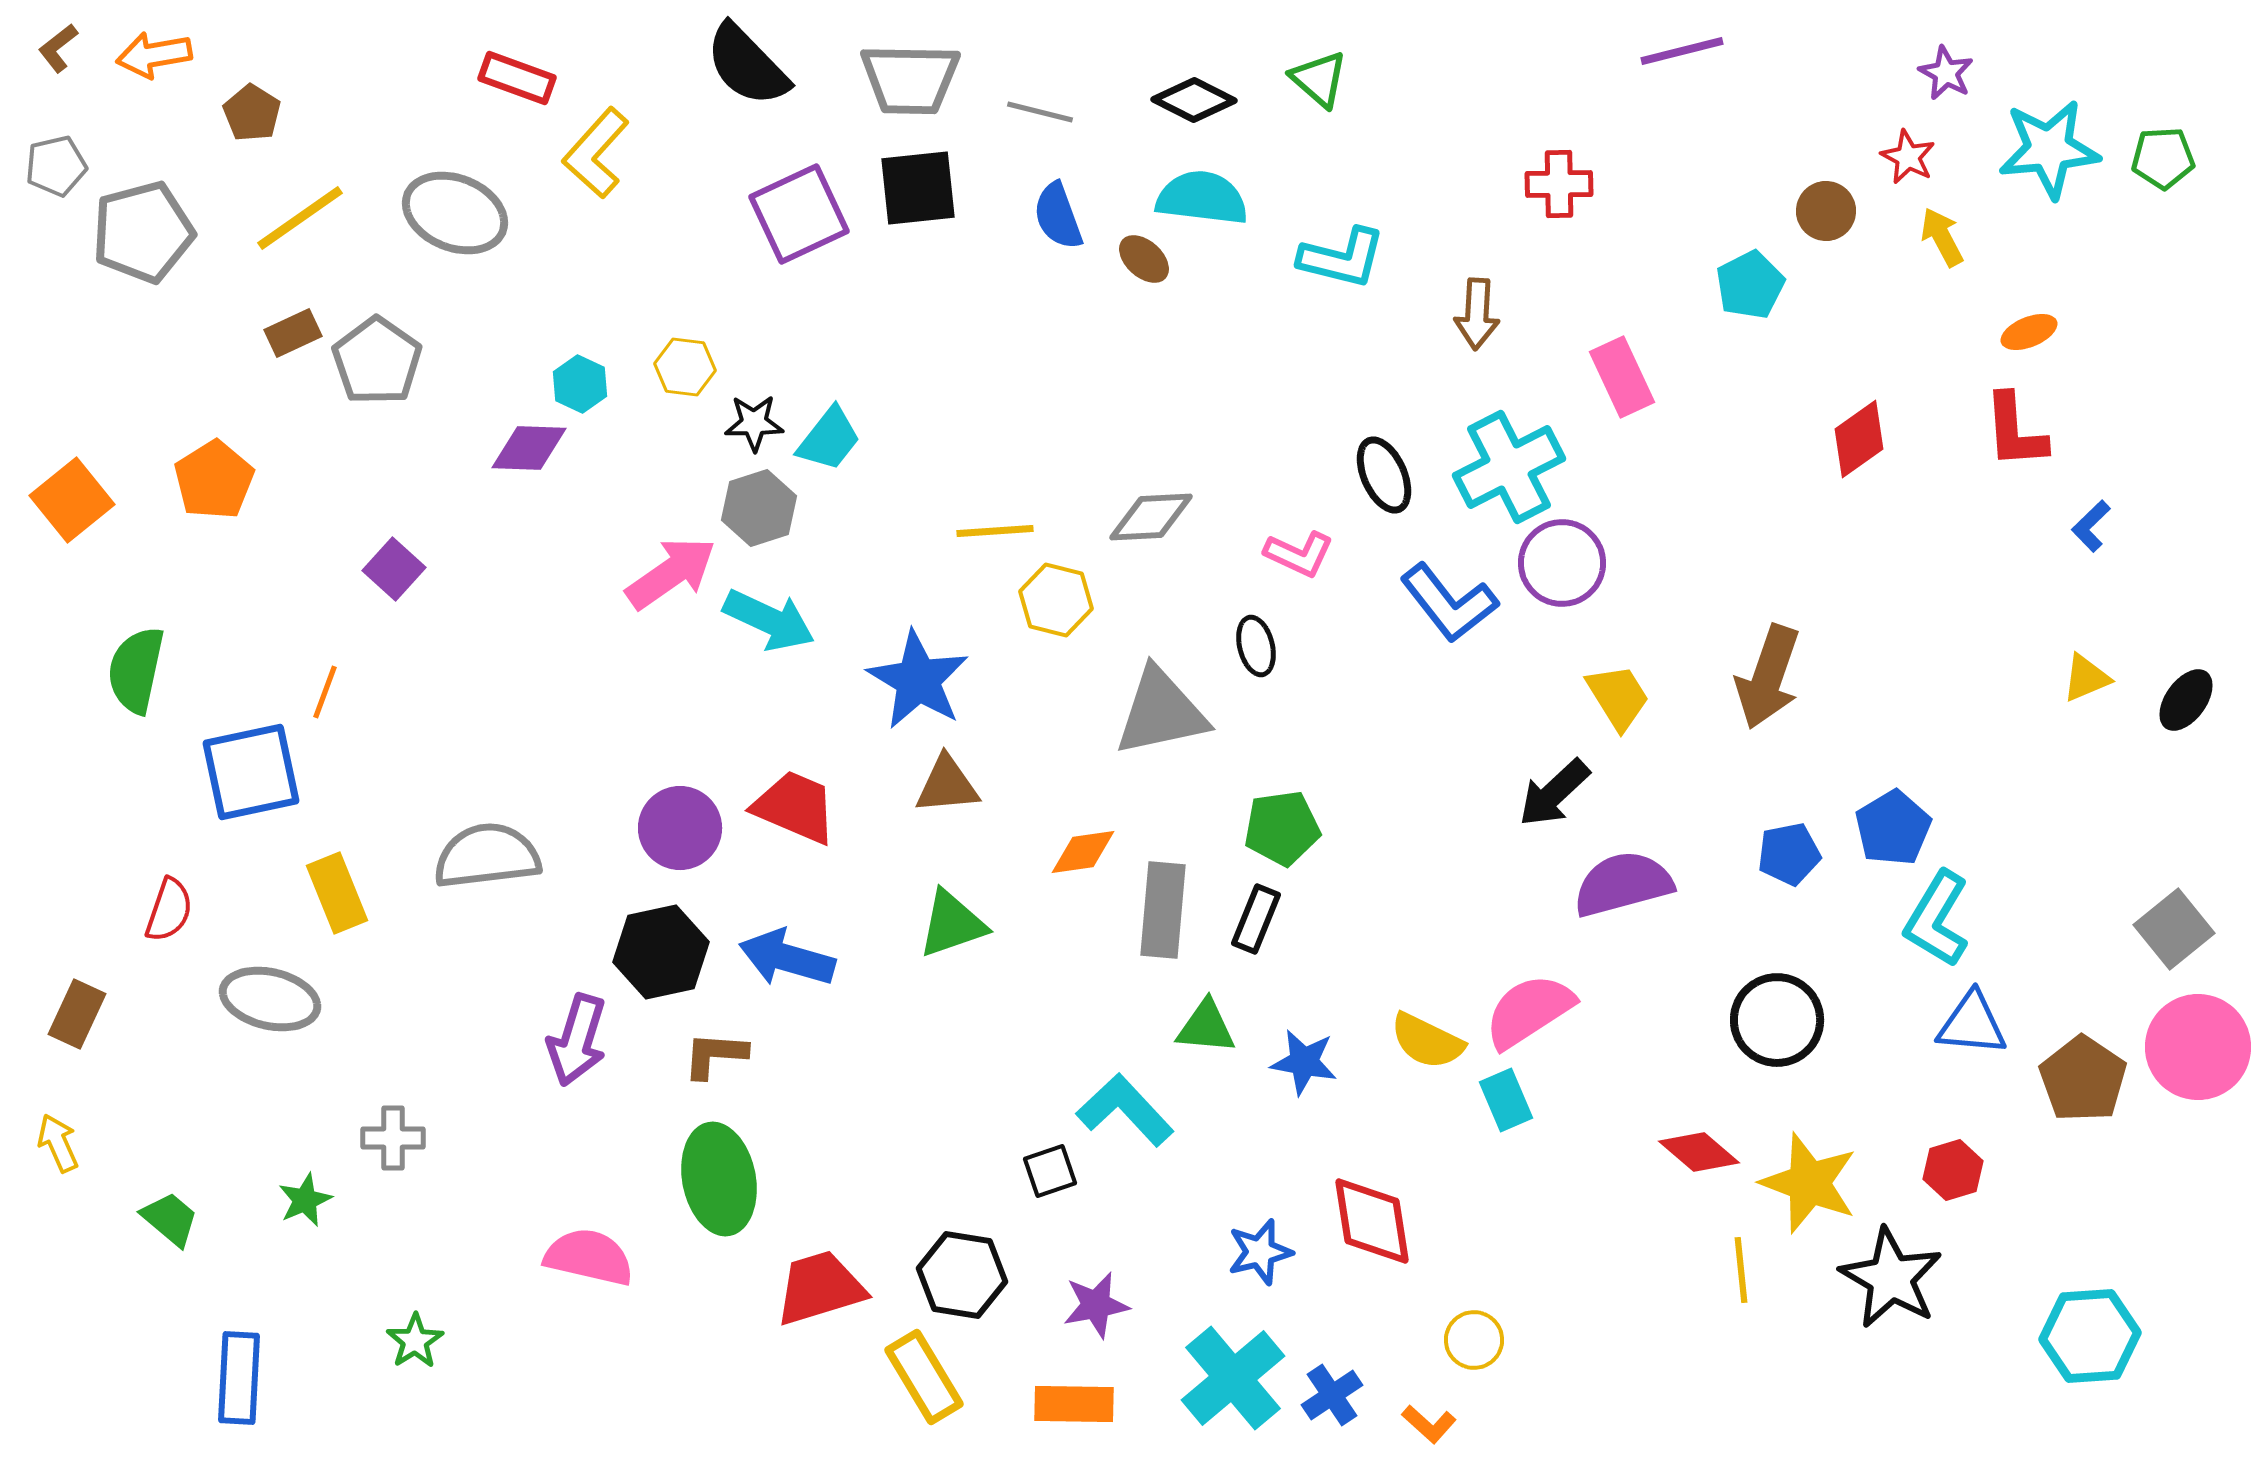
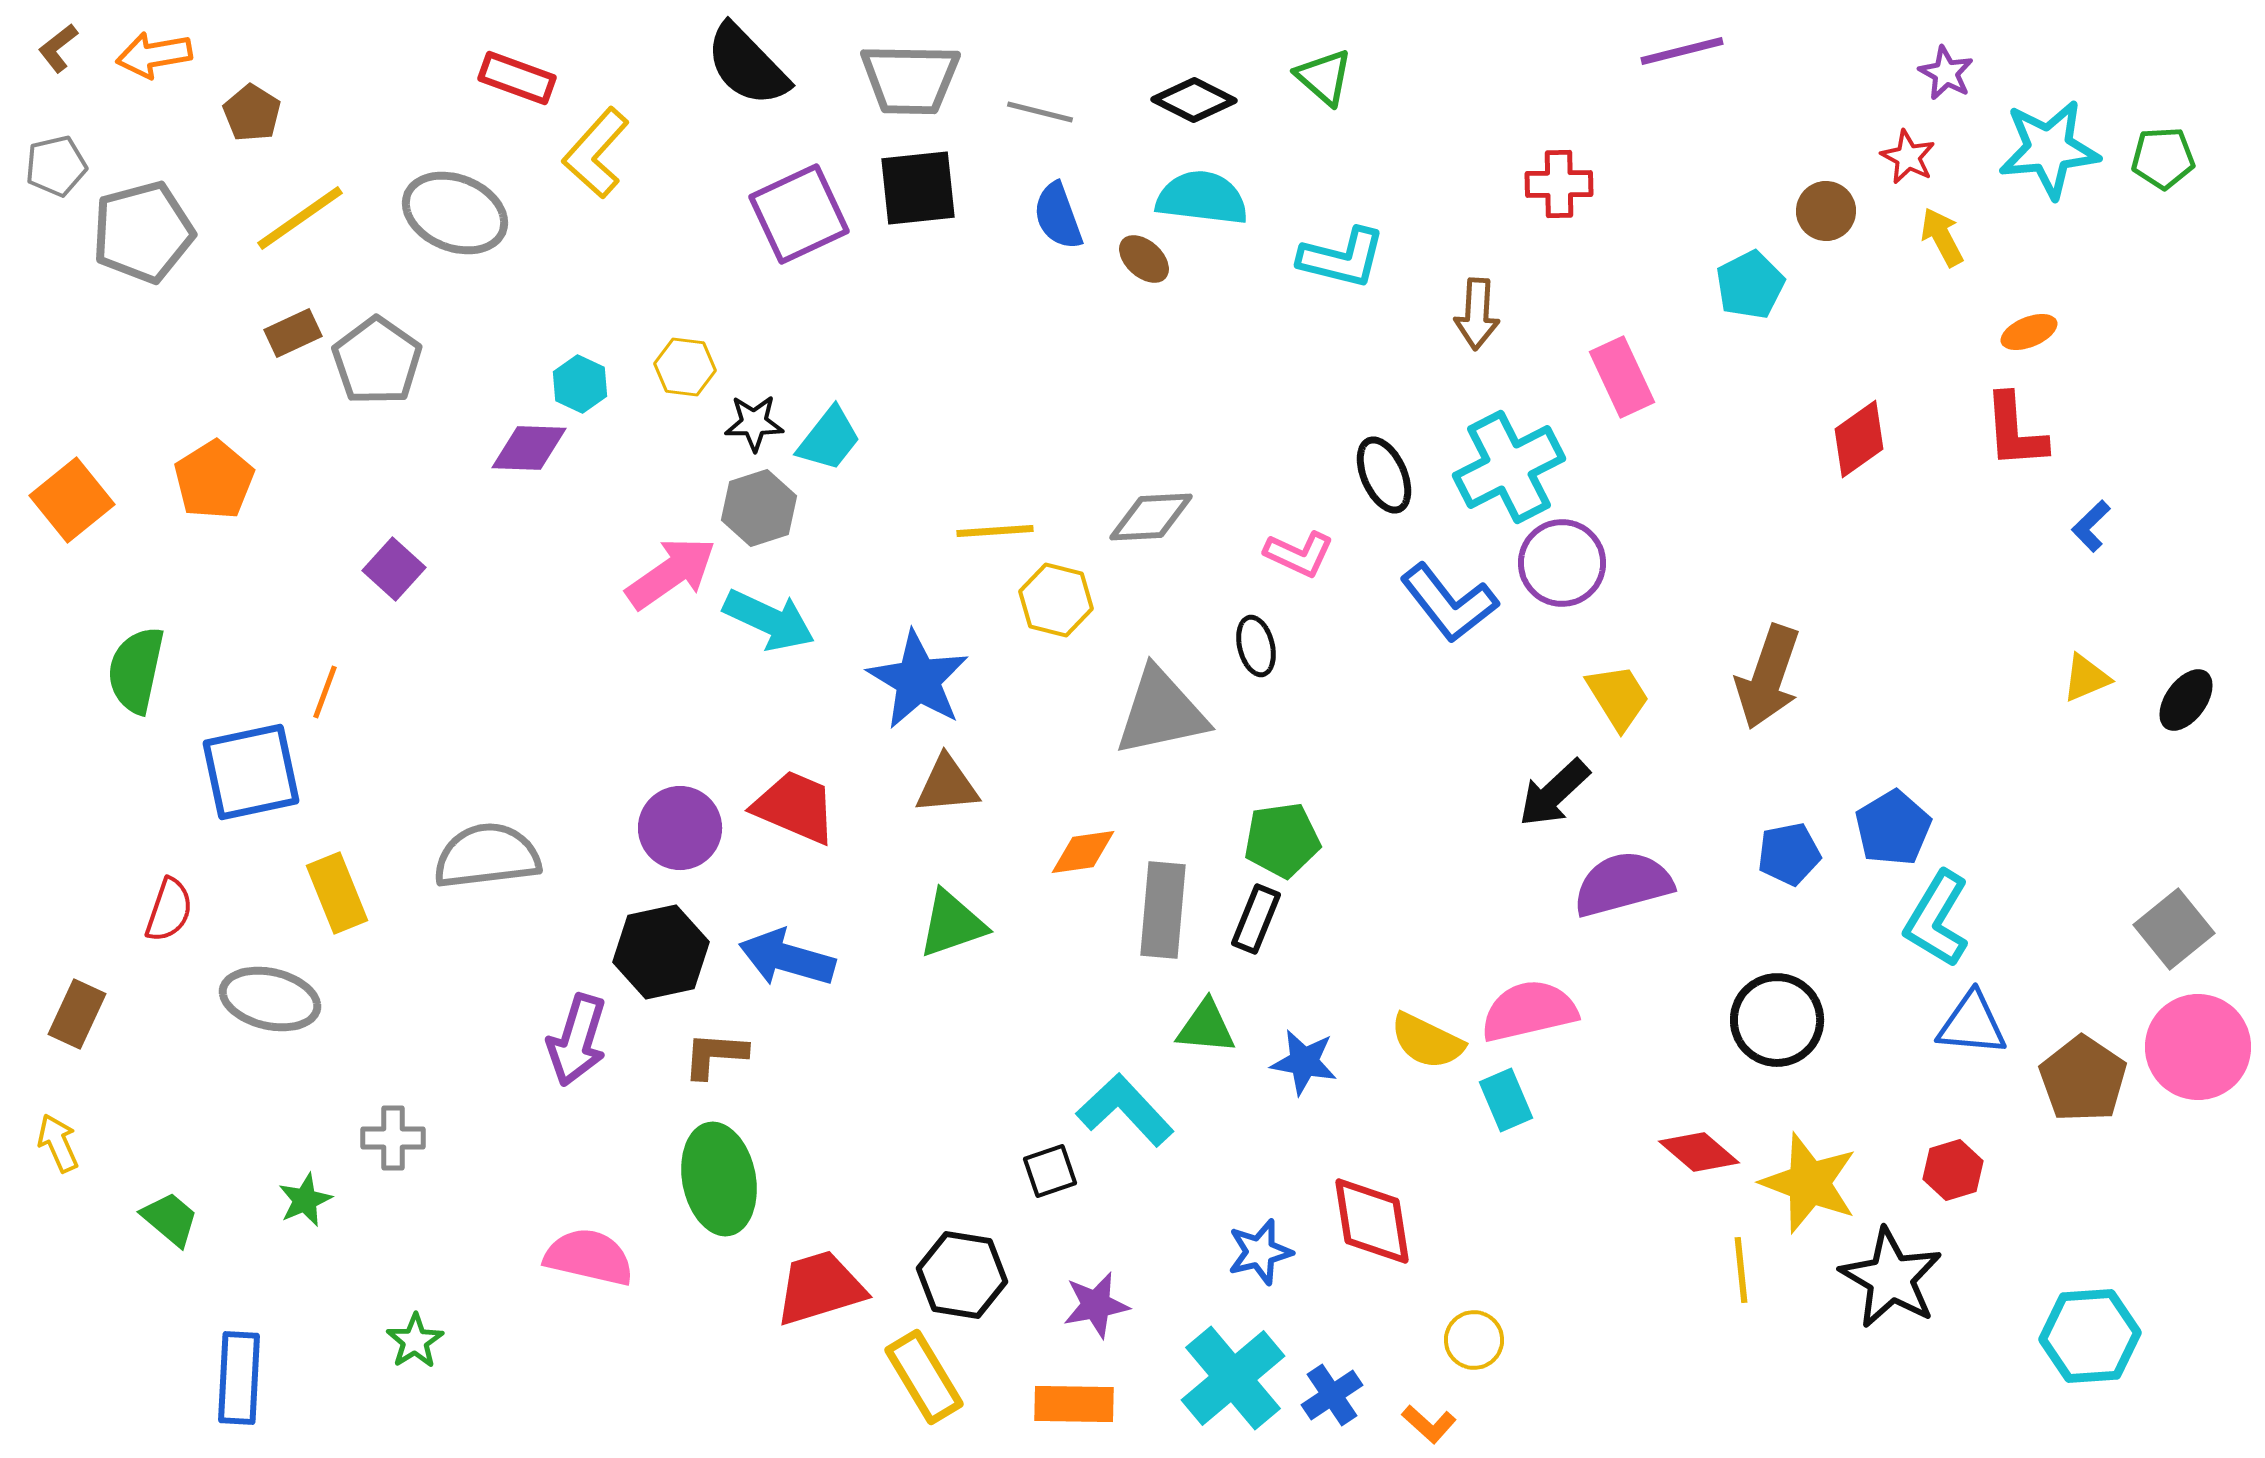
green triangle at (1319, 79): moved 5 px right, 2 px up
green pentagon at (1282, 828): moved 12 px down
pink semicircle at (1529, 1011): rotated 20 degrees clockwise
